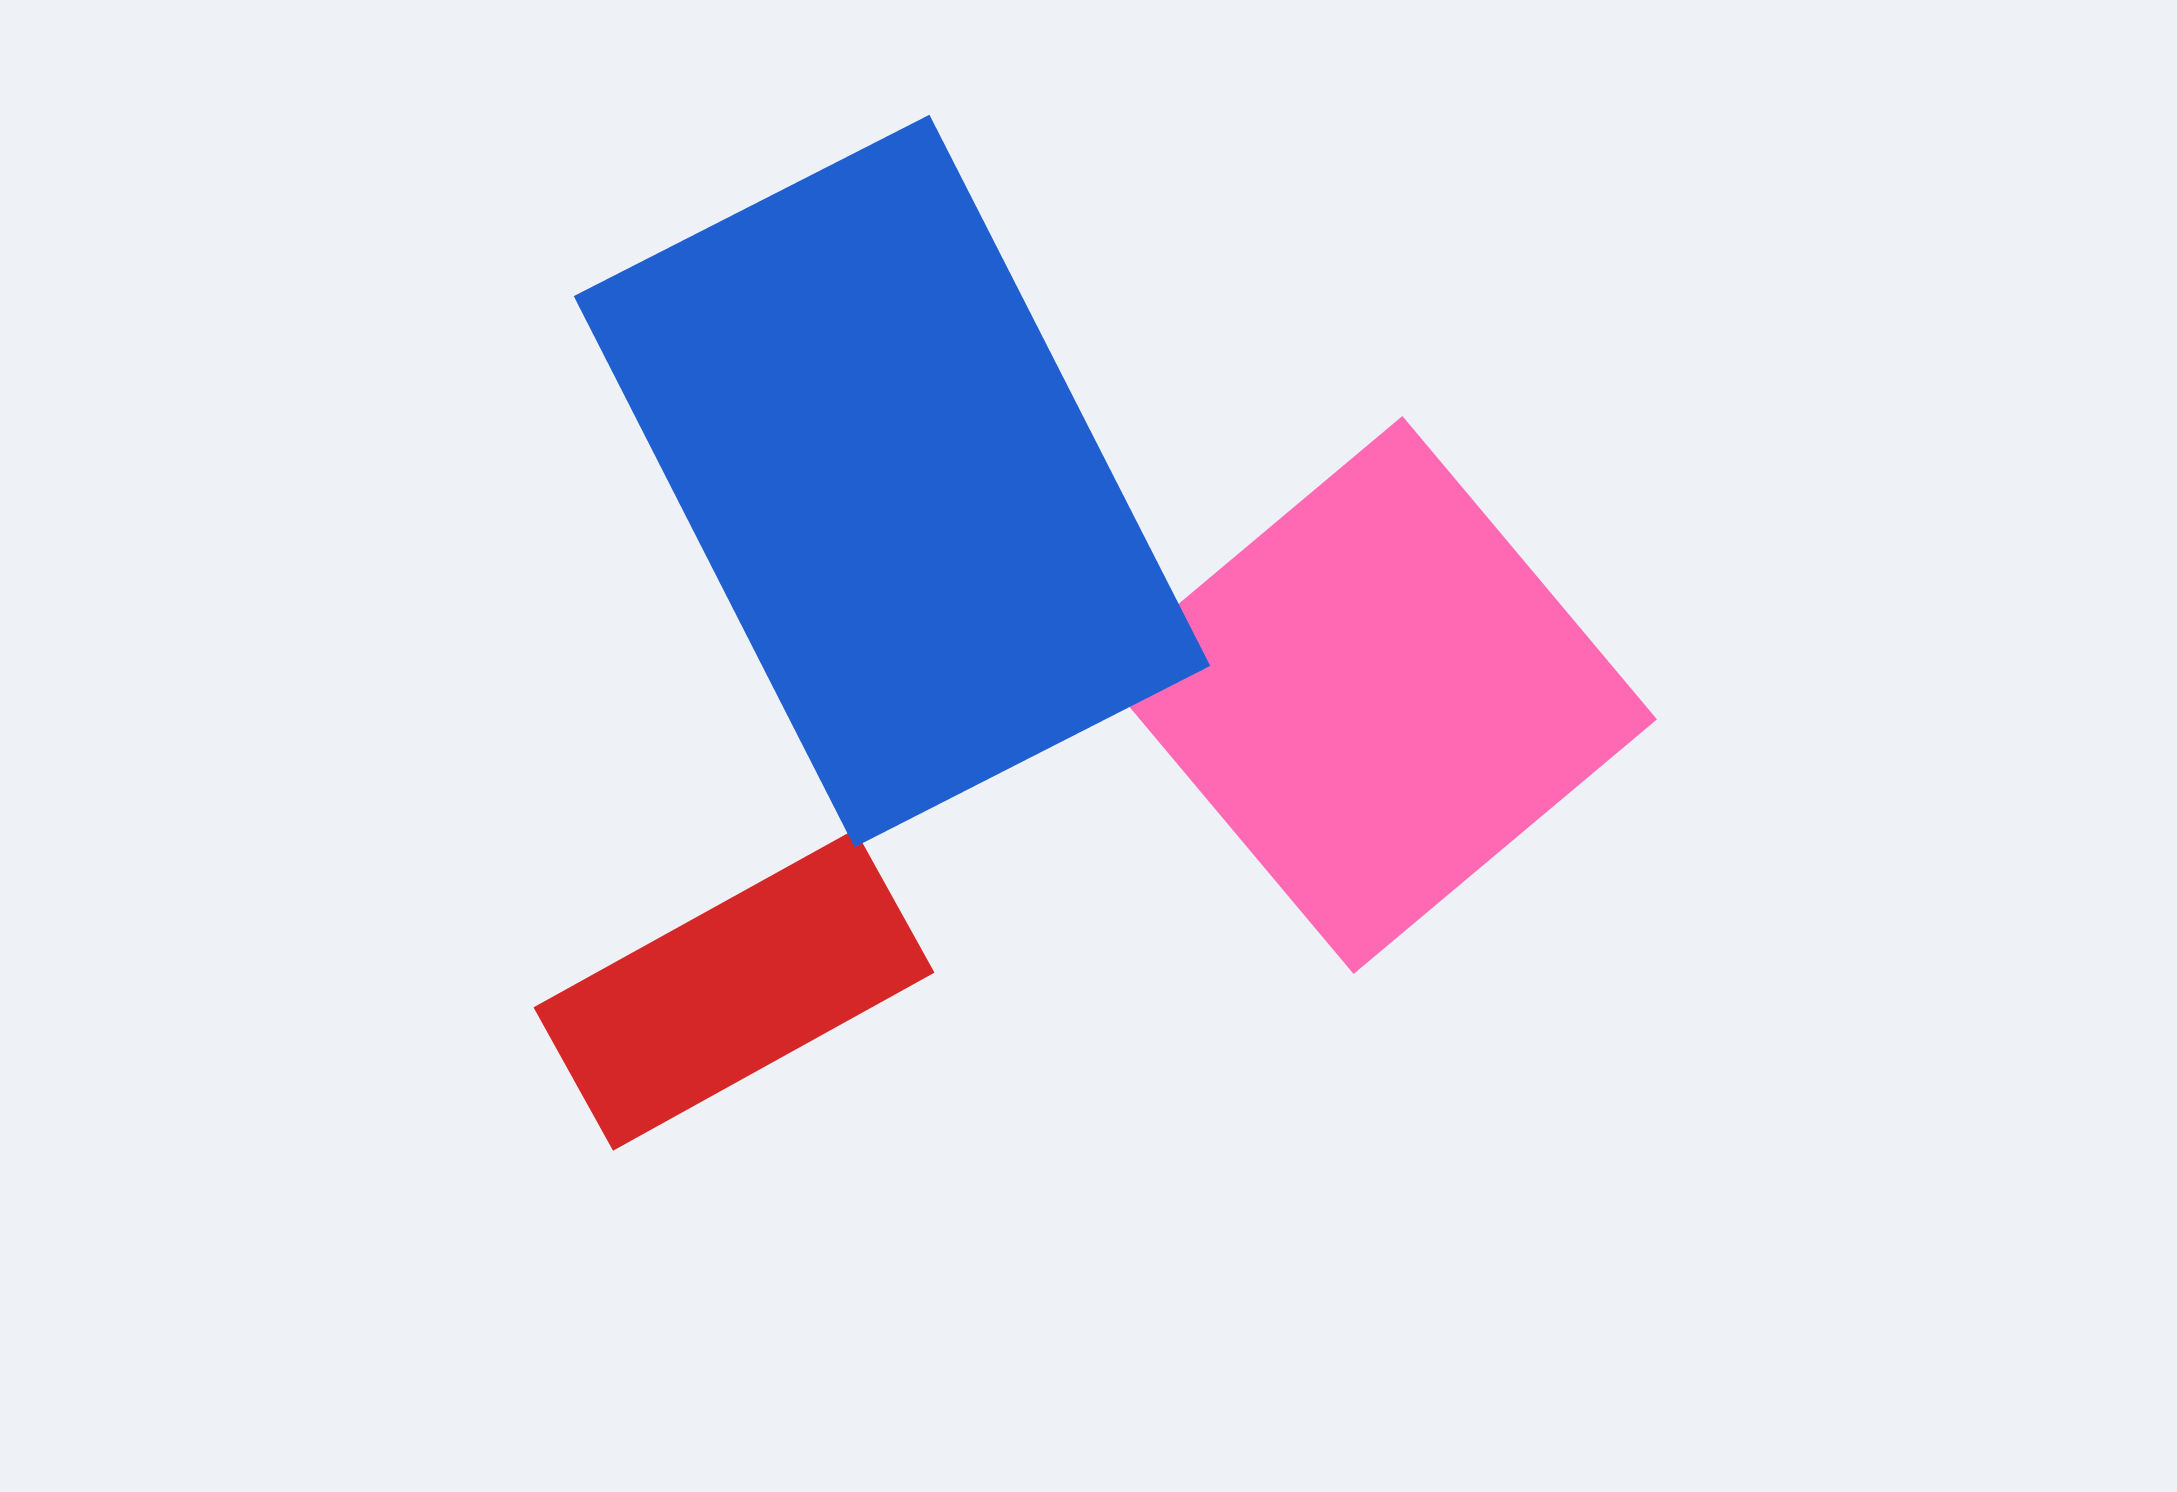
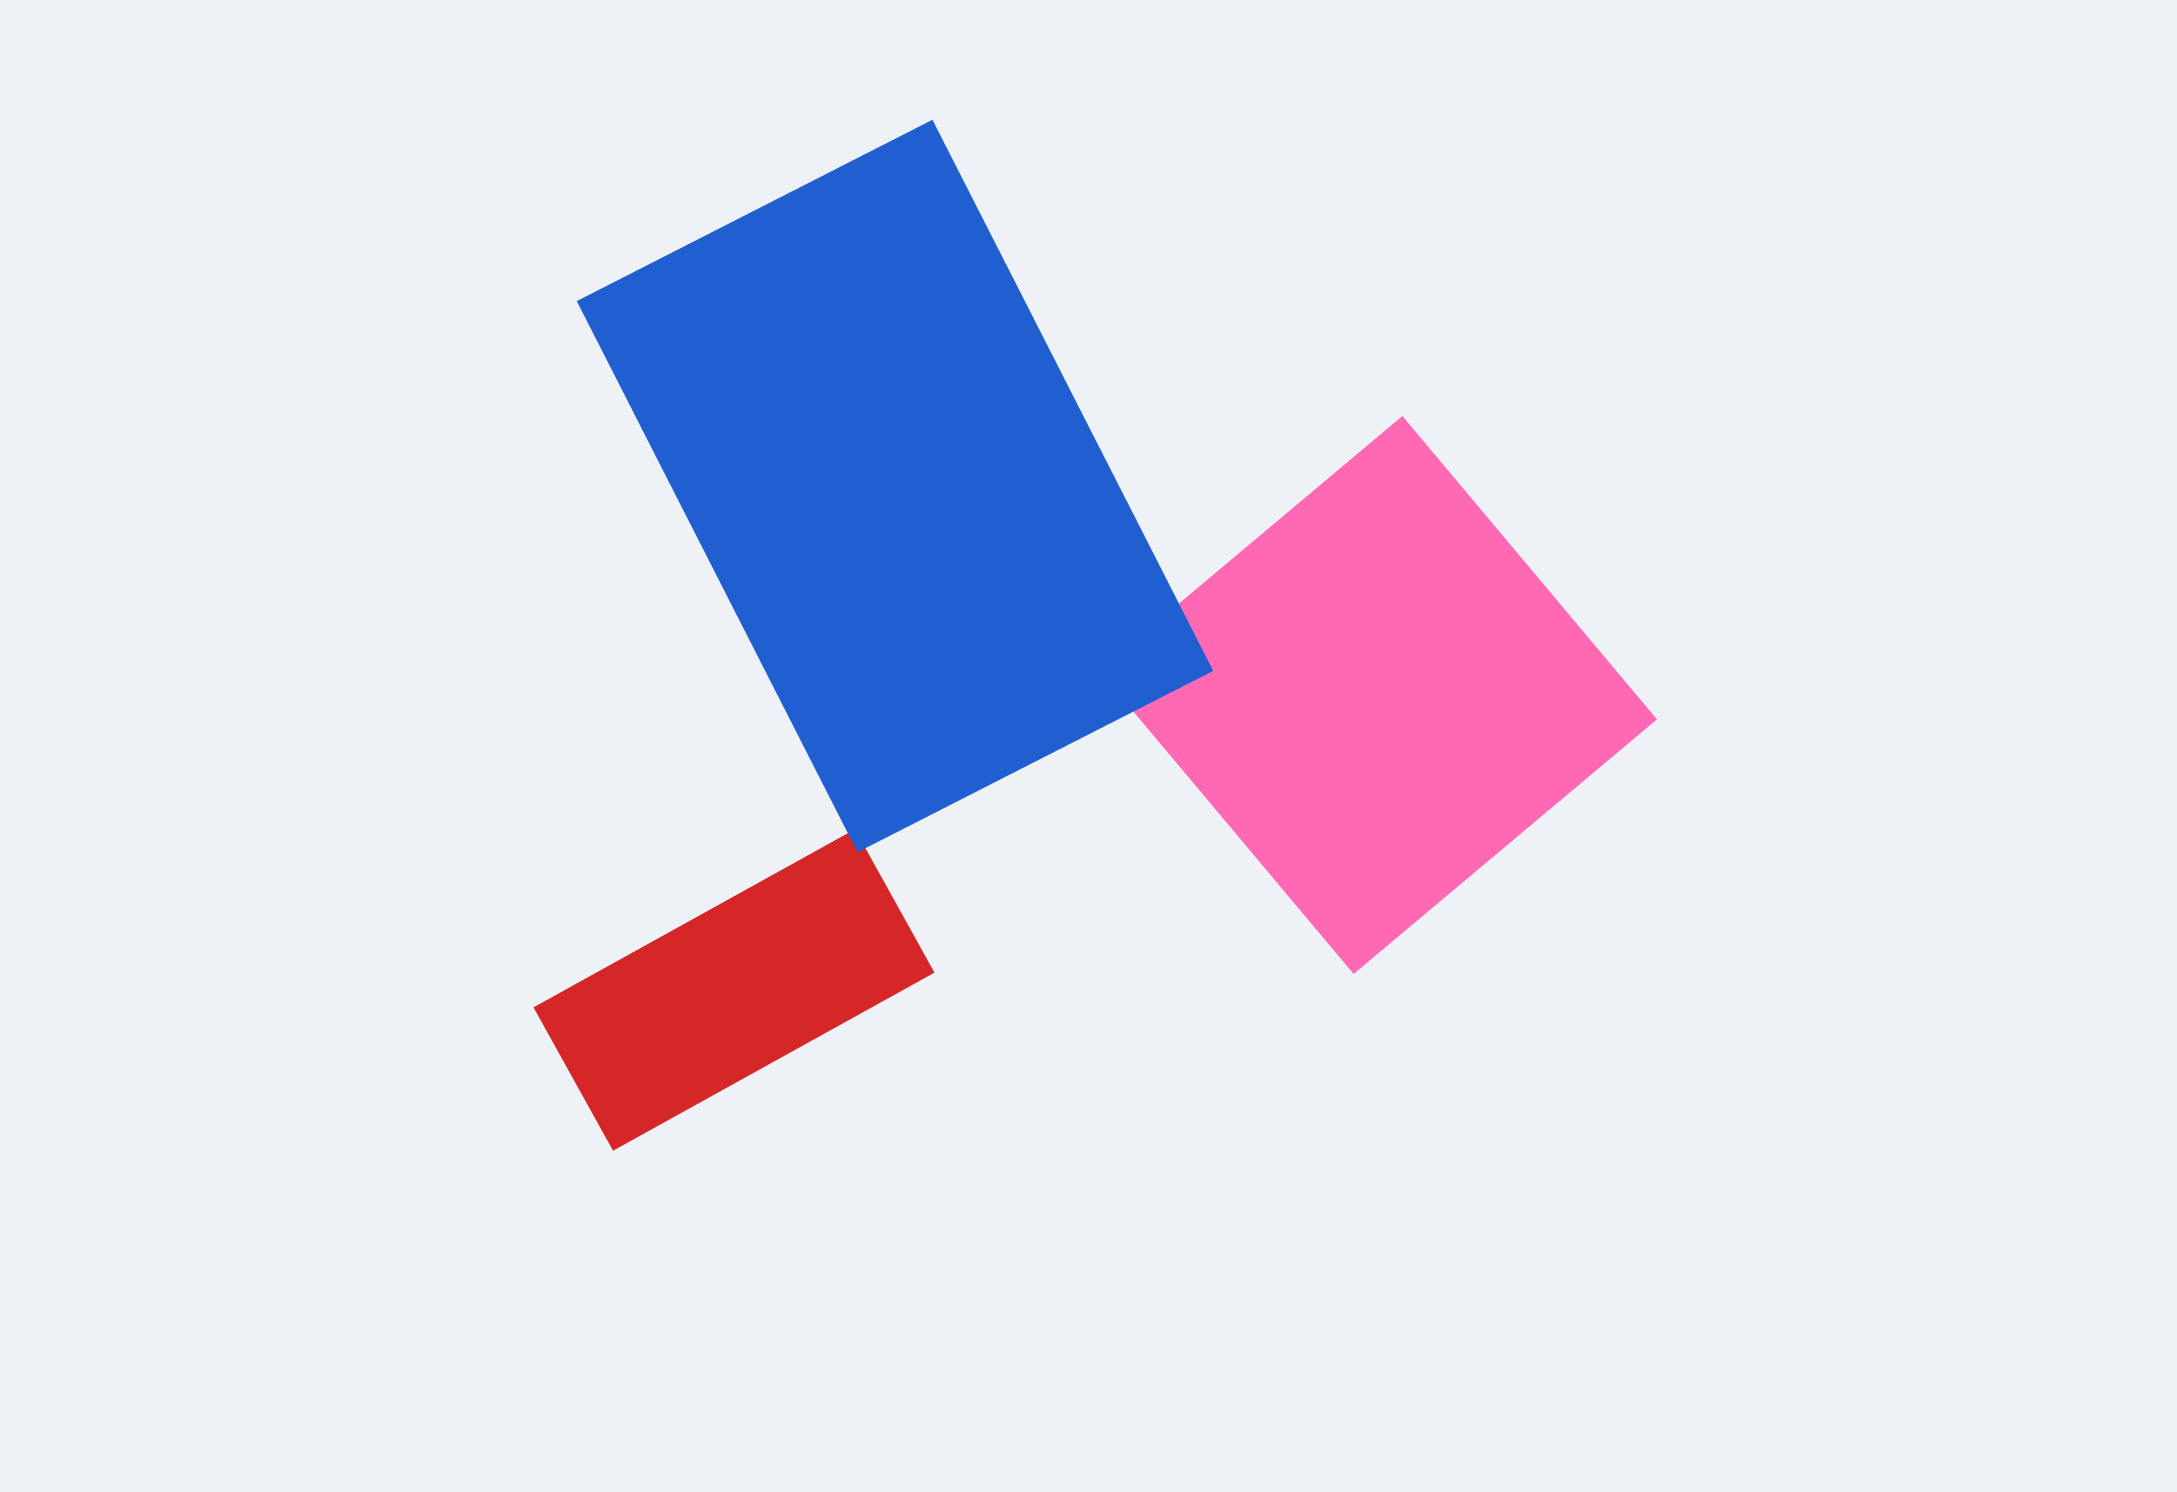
blue rectangle: moved 3 px right, 5 px down
